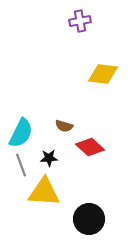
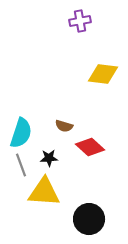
cyan semicircle: rotated 8 degrees counterclockwise
